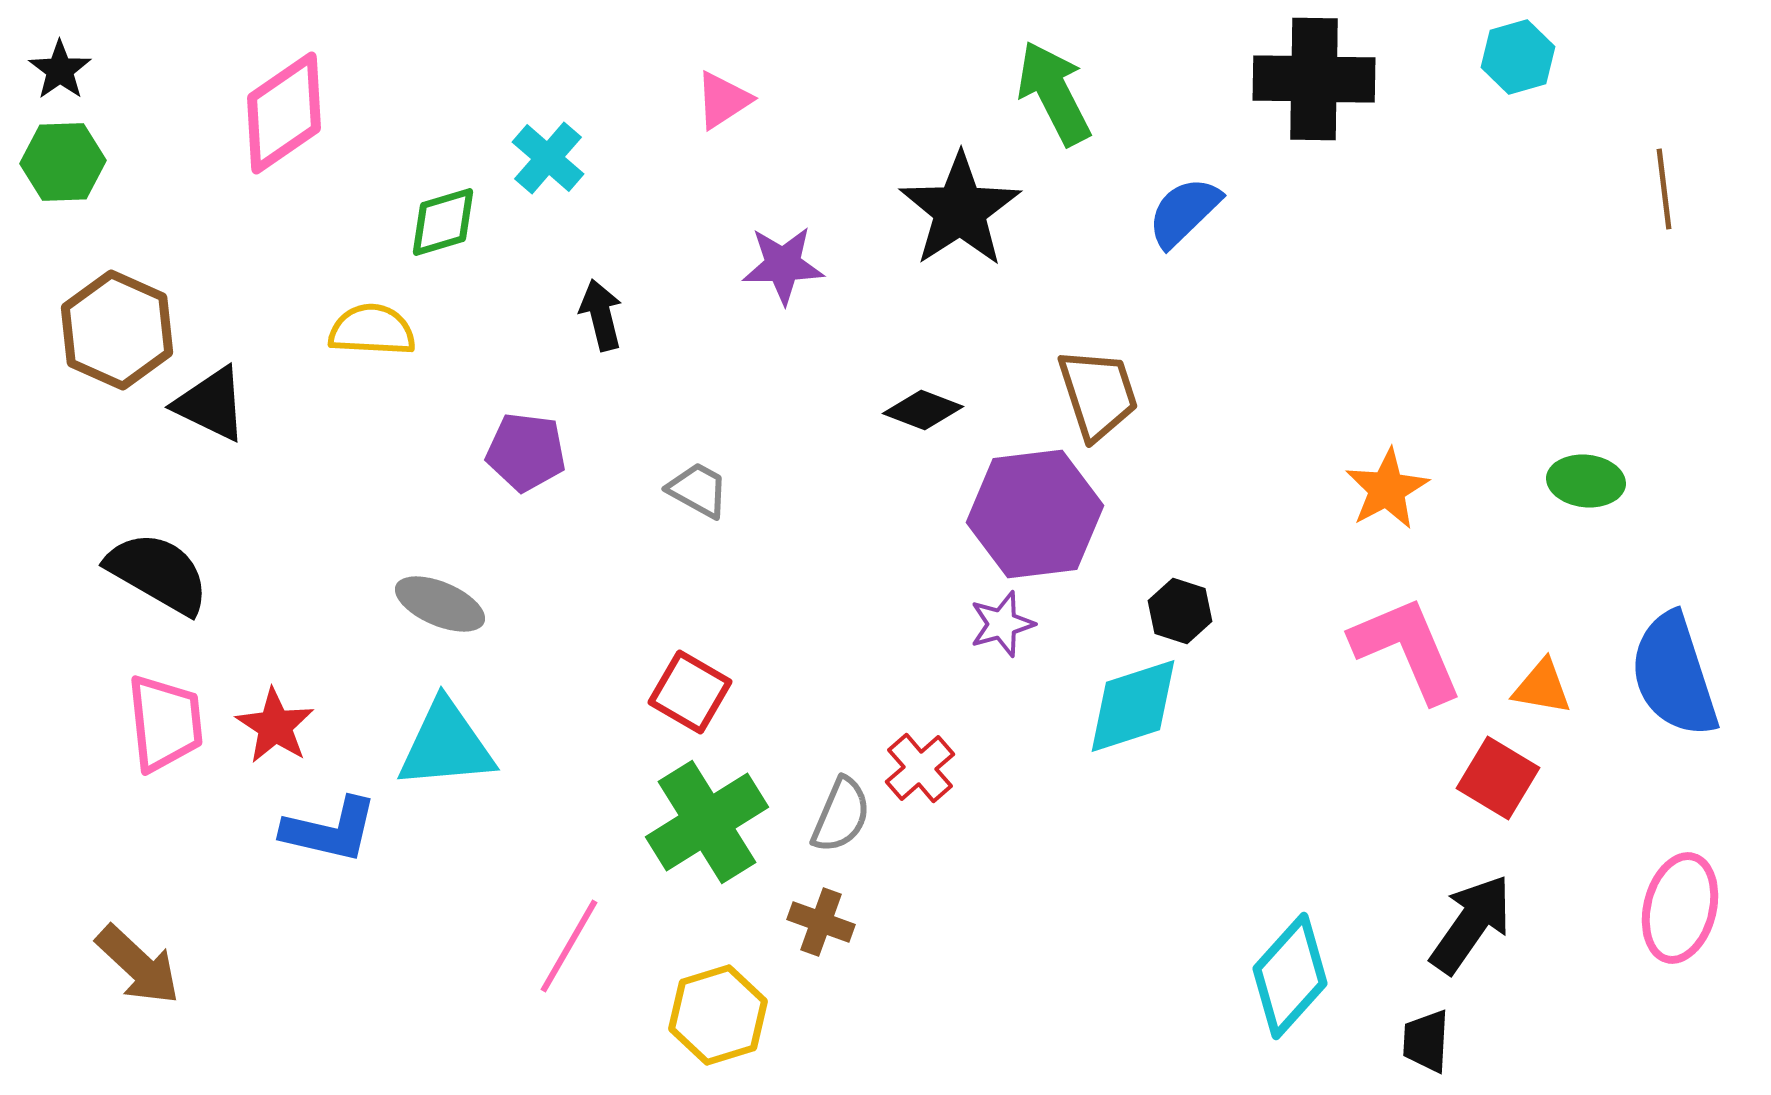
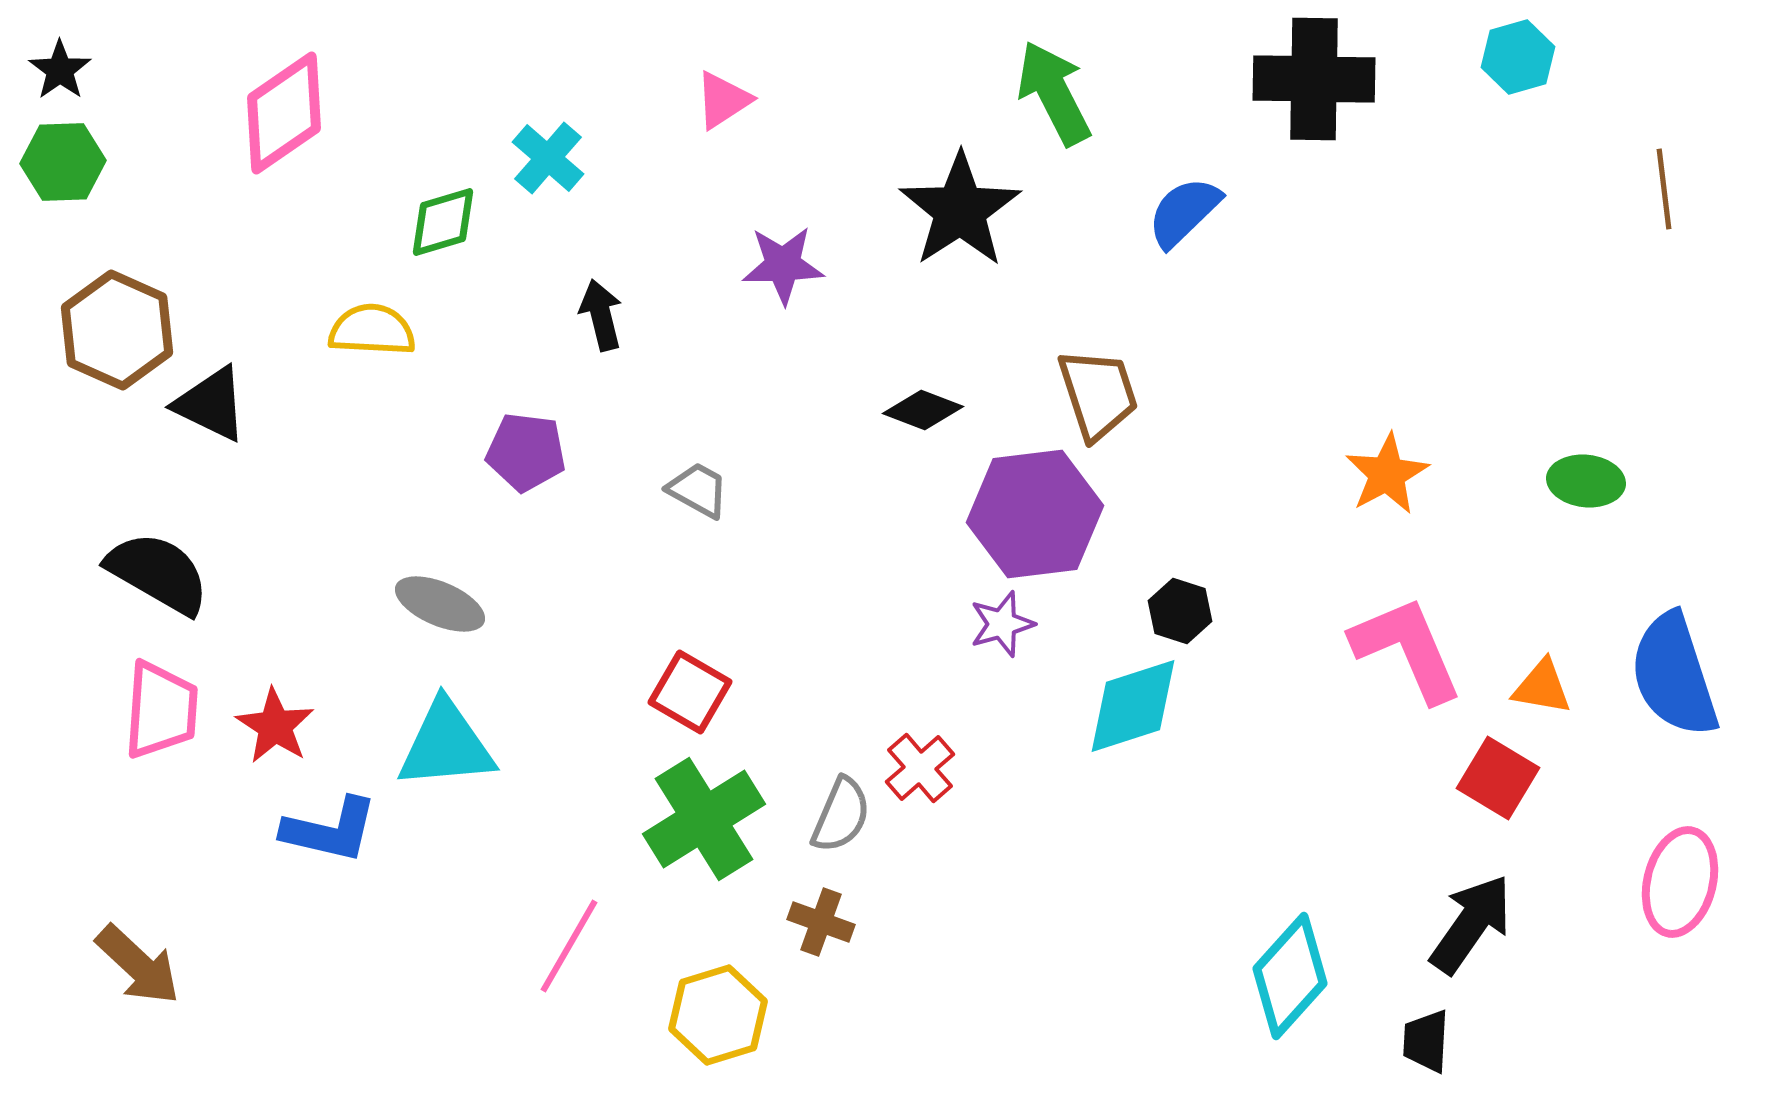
orange star at (1387, 489): moved 15 px up
pink trapezoid at (165, 723): moved 4 px left, 13 px up; rotated 10 degrees clockwise
green cross at (707, 822): moved 3 px left, 3 px up
pink ellipse at (1680, 908): moved 26 px up
